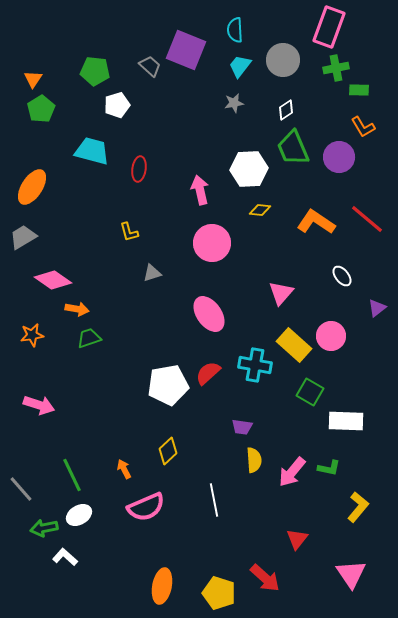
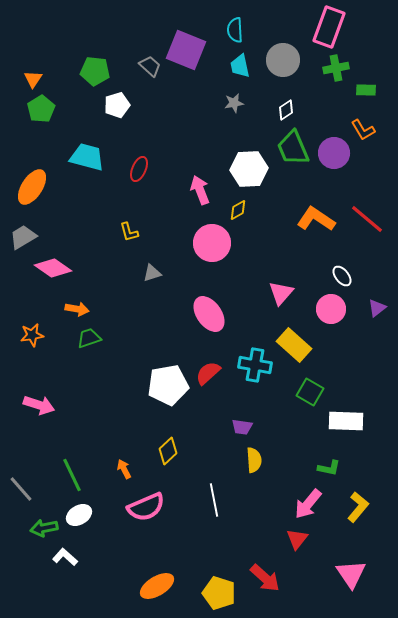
cyan trapezoid at (240, 66): rotated 50 degrees counterclockwise
green rectangle at (359, 90): moved 7 px right
orange L-shape at (363, 127): moved 3 px down
cyan trapezoid at (92, 151): moved 5 px left, 6 px down
purple circle at (339, 157): moved 5 px left, 4 px up
red ellipse at (139, 169): rotated 15 degrees clockwise
pink arrow at (200, 190): rotated 8 degrees counterclockwise
yellow diamond at (260, 210): moved 22 px left; rotated 35 degrees counterclockwise
orange L-shape at (316, 222): moved 3 px up
pink diamond at (53, 280): moved 12 px up
pink circle at (331, 336): moved 27 px up
pink arrow at (292, 472): moved 16 px right, 32 px down
orange ellipse at (162, 586): moved 5 px left; rotated 48 degrees clockwise
